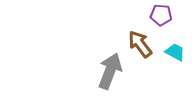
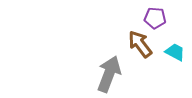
purple pentagon: moved 6 px left, 3 px down
gray arrow: moved 1 px left, 3 px down
